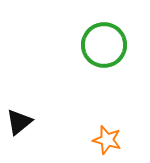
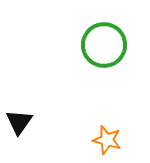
black triangle: rotated 16 degrees counterclockwise
